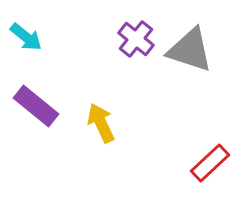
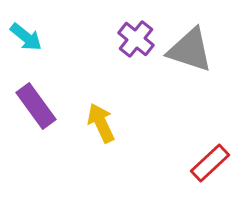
purple rectangle: rotated 15 degrees clockwise
